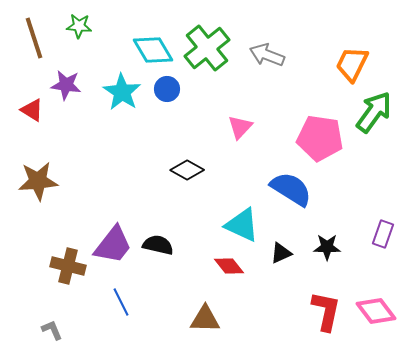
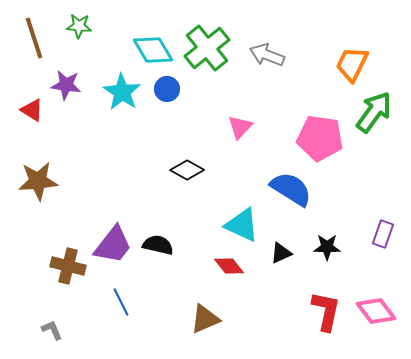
brown triangle: rotated 24 degrees counterclockwise
